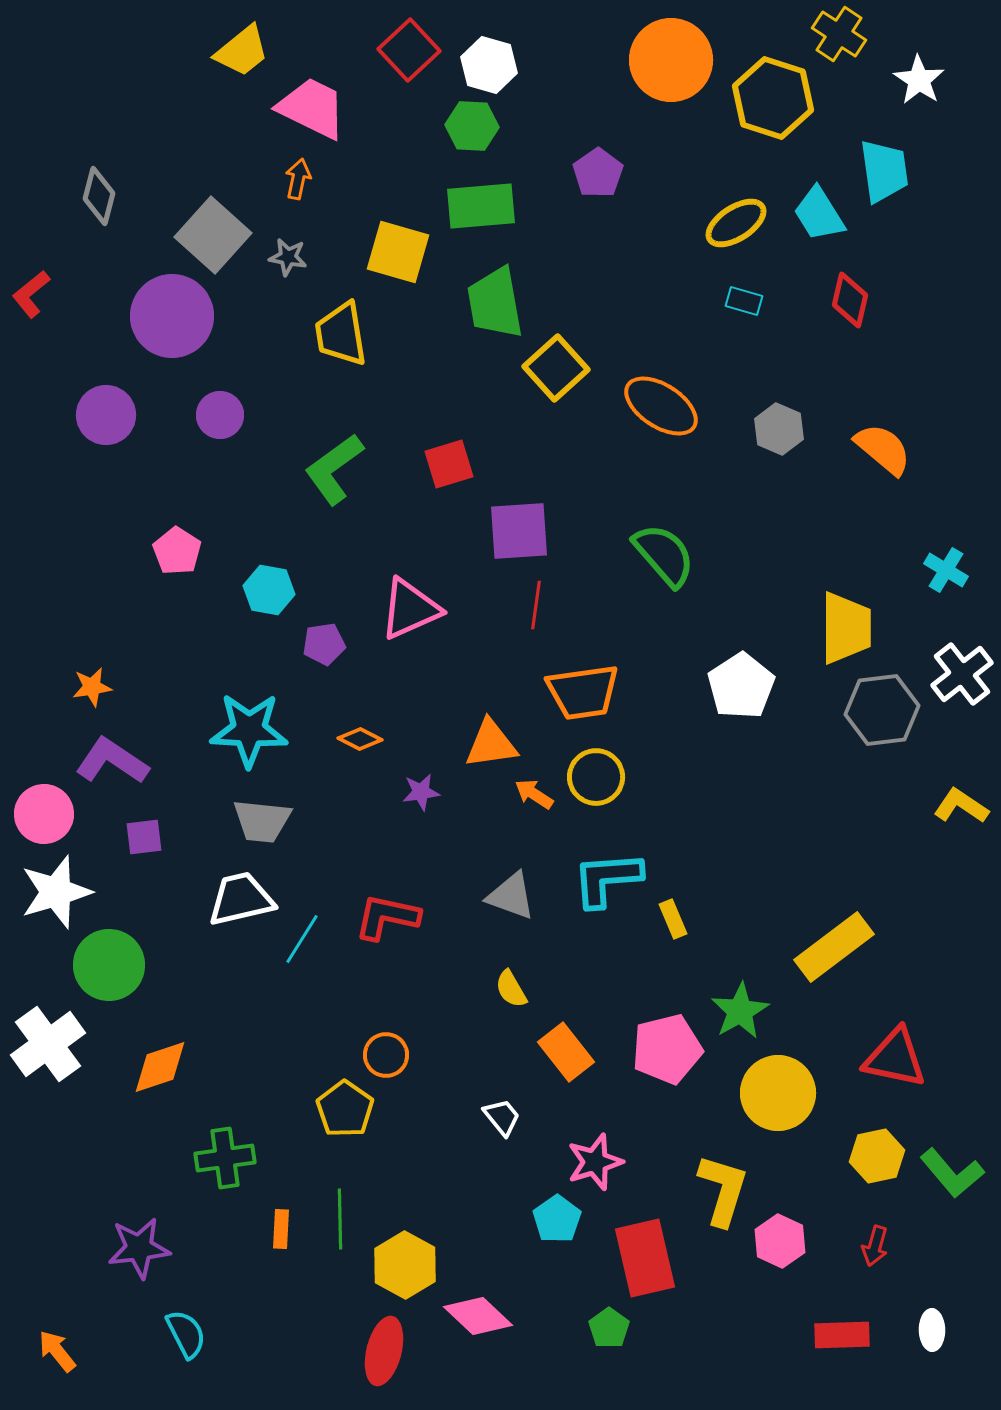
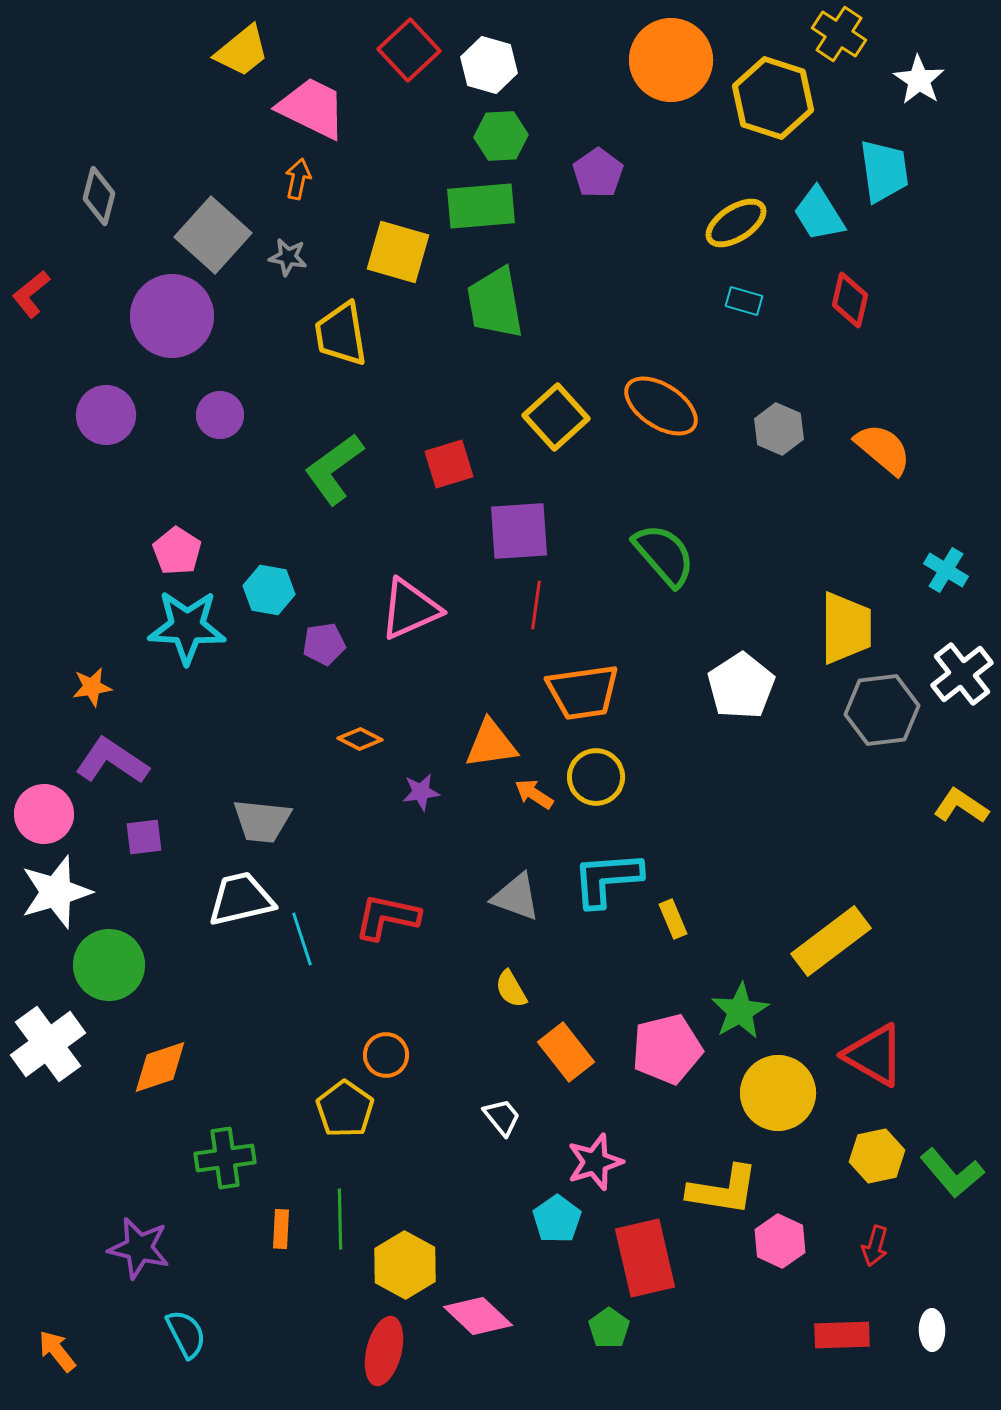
green hexagon at (472, 126): moved 29 px right, 10 px down; rotated 6 degrees counterclockwise
yellow square at (556, 368): moved 49 px down
cyan star at (249, 730): moved 62 px left, 103 px up
gray triangle at (511, 896): moved 5 px right, 1 px down
cyan line at (302, 939): rotated 50 degrees counterclockwise
yellow rectangle at (834, 947): moved 3 px left, 6 px up
red triangle at (895, 1058): moved 21 px left, 3 px up; rotated 18 degrees clockwise
yellow L-shape at (723, 1190): rotated 82 degrees clockwise
purple star at (139, 1248): rotated 20 degrees clockwise
